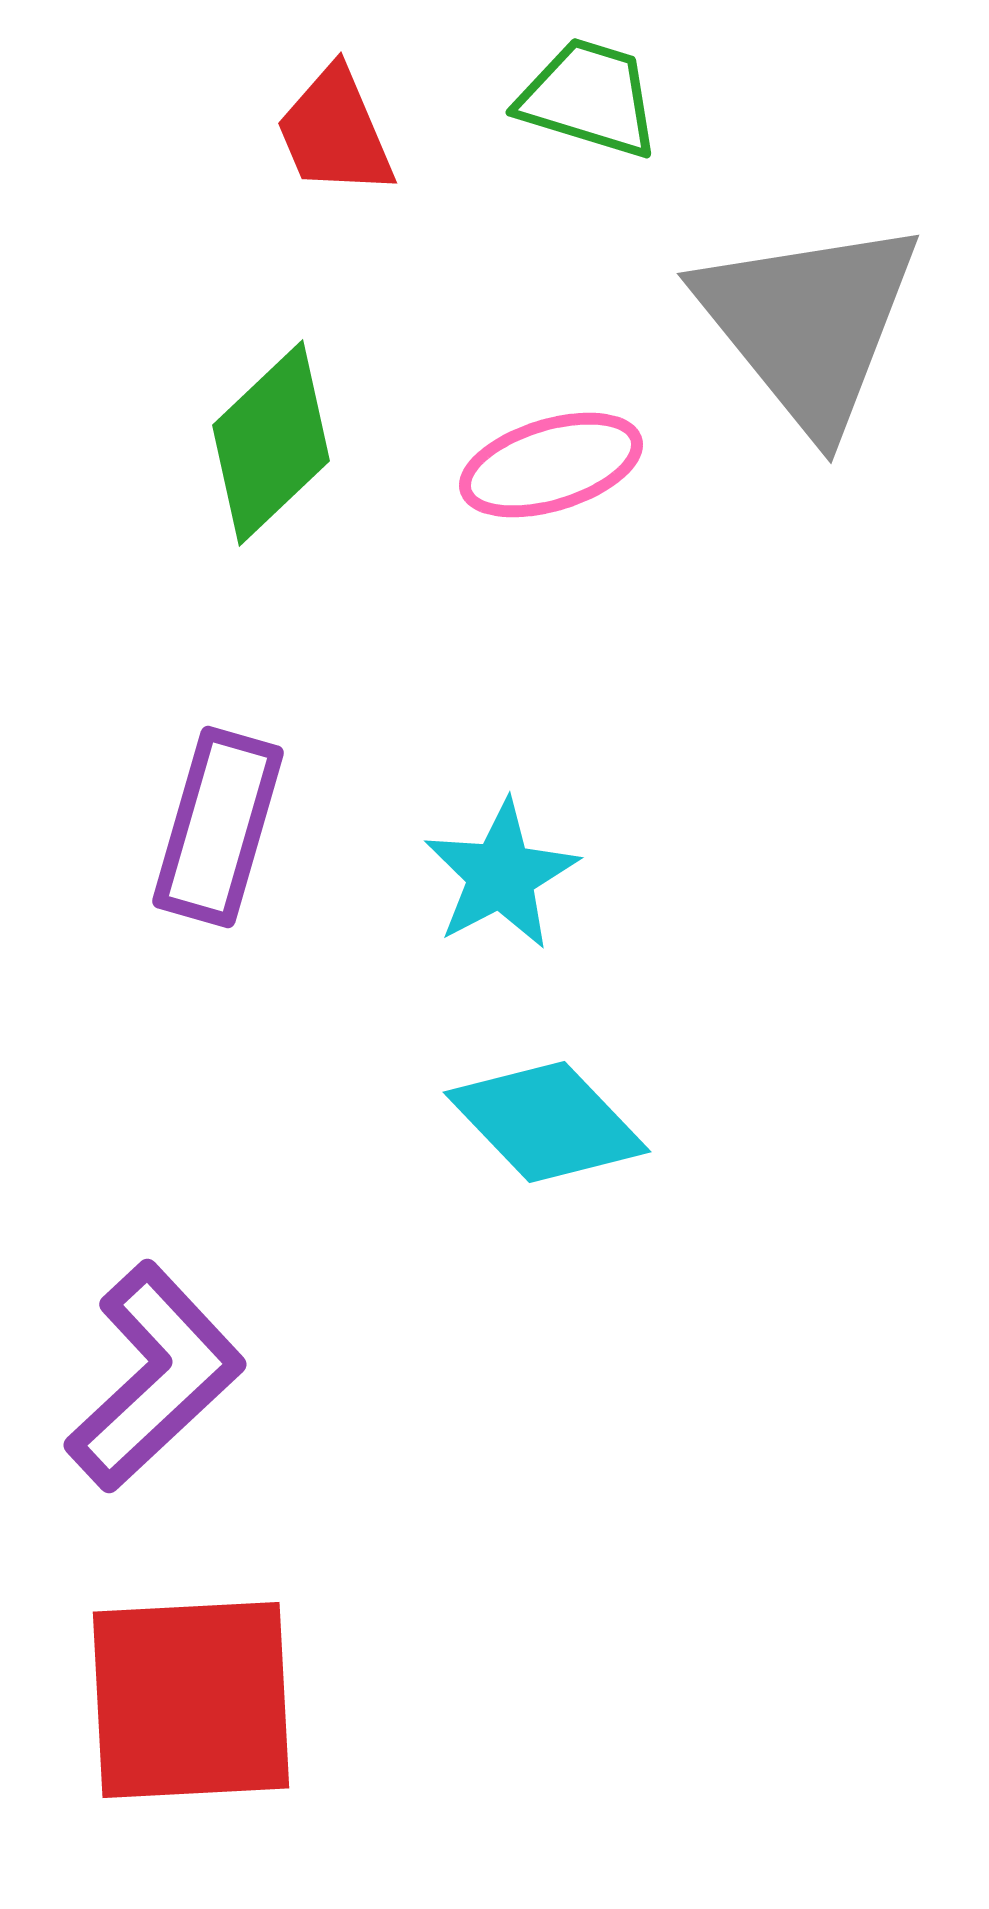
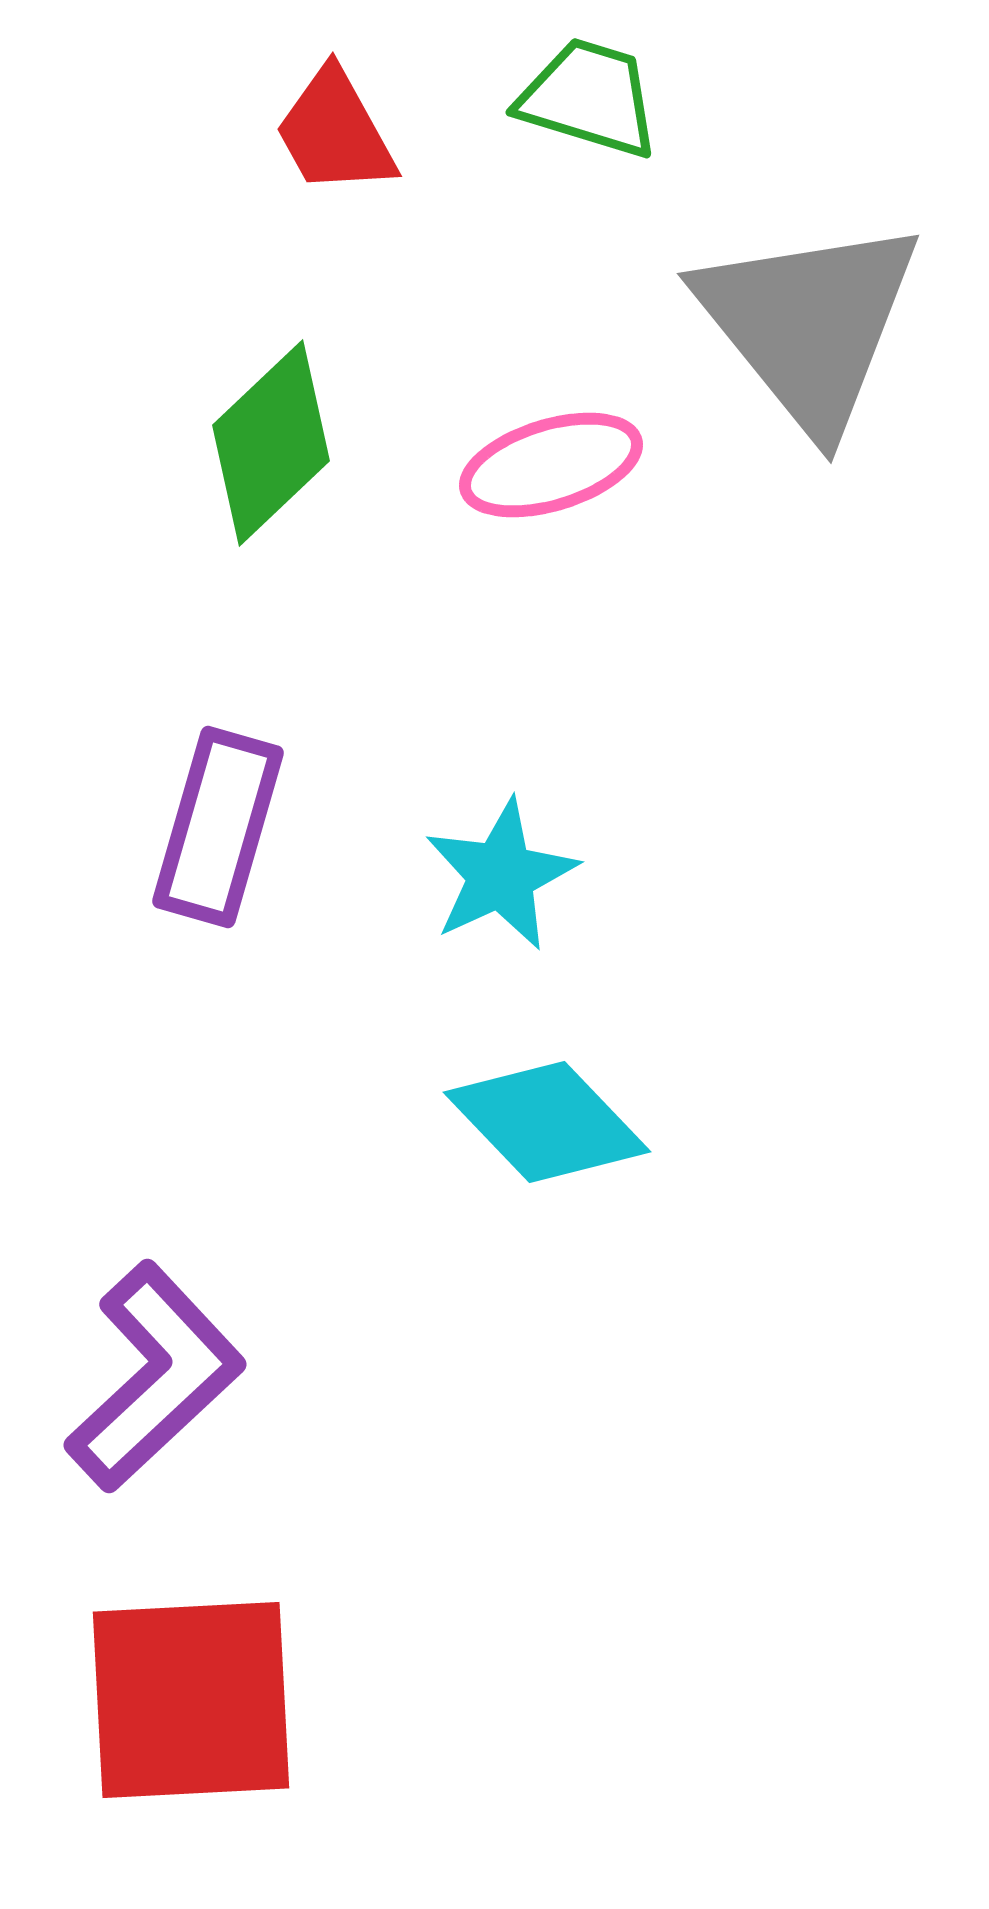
red trapezoid: rotated 6 degrees counterclockwise
cyan star: rotated 3 degrees clockwise
